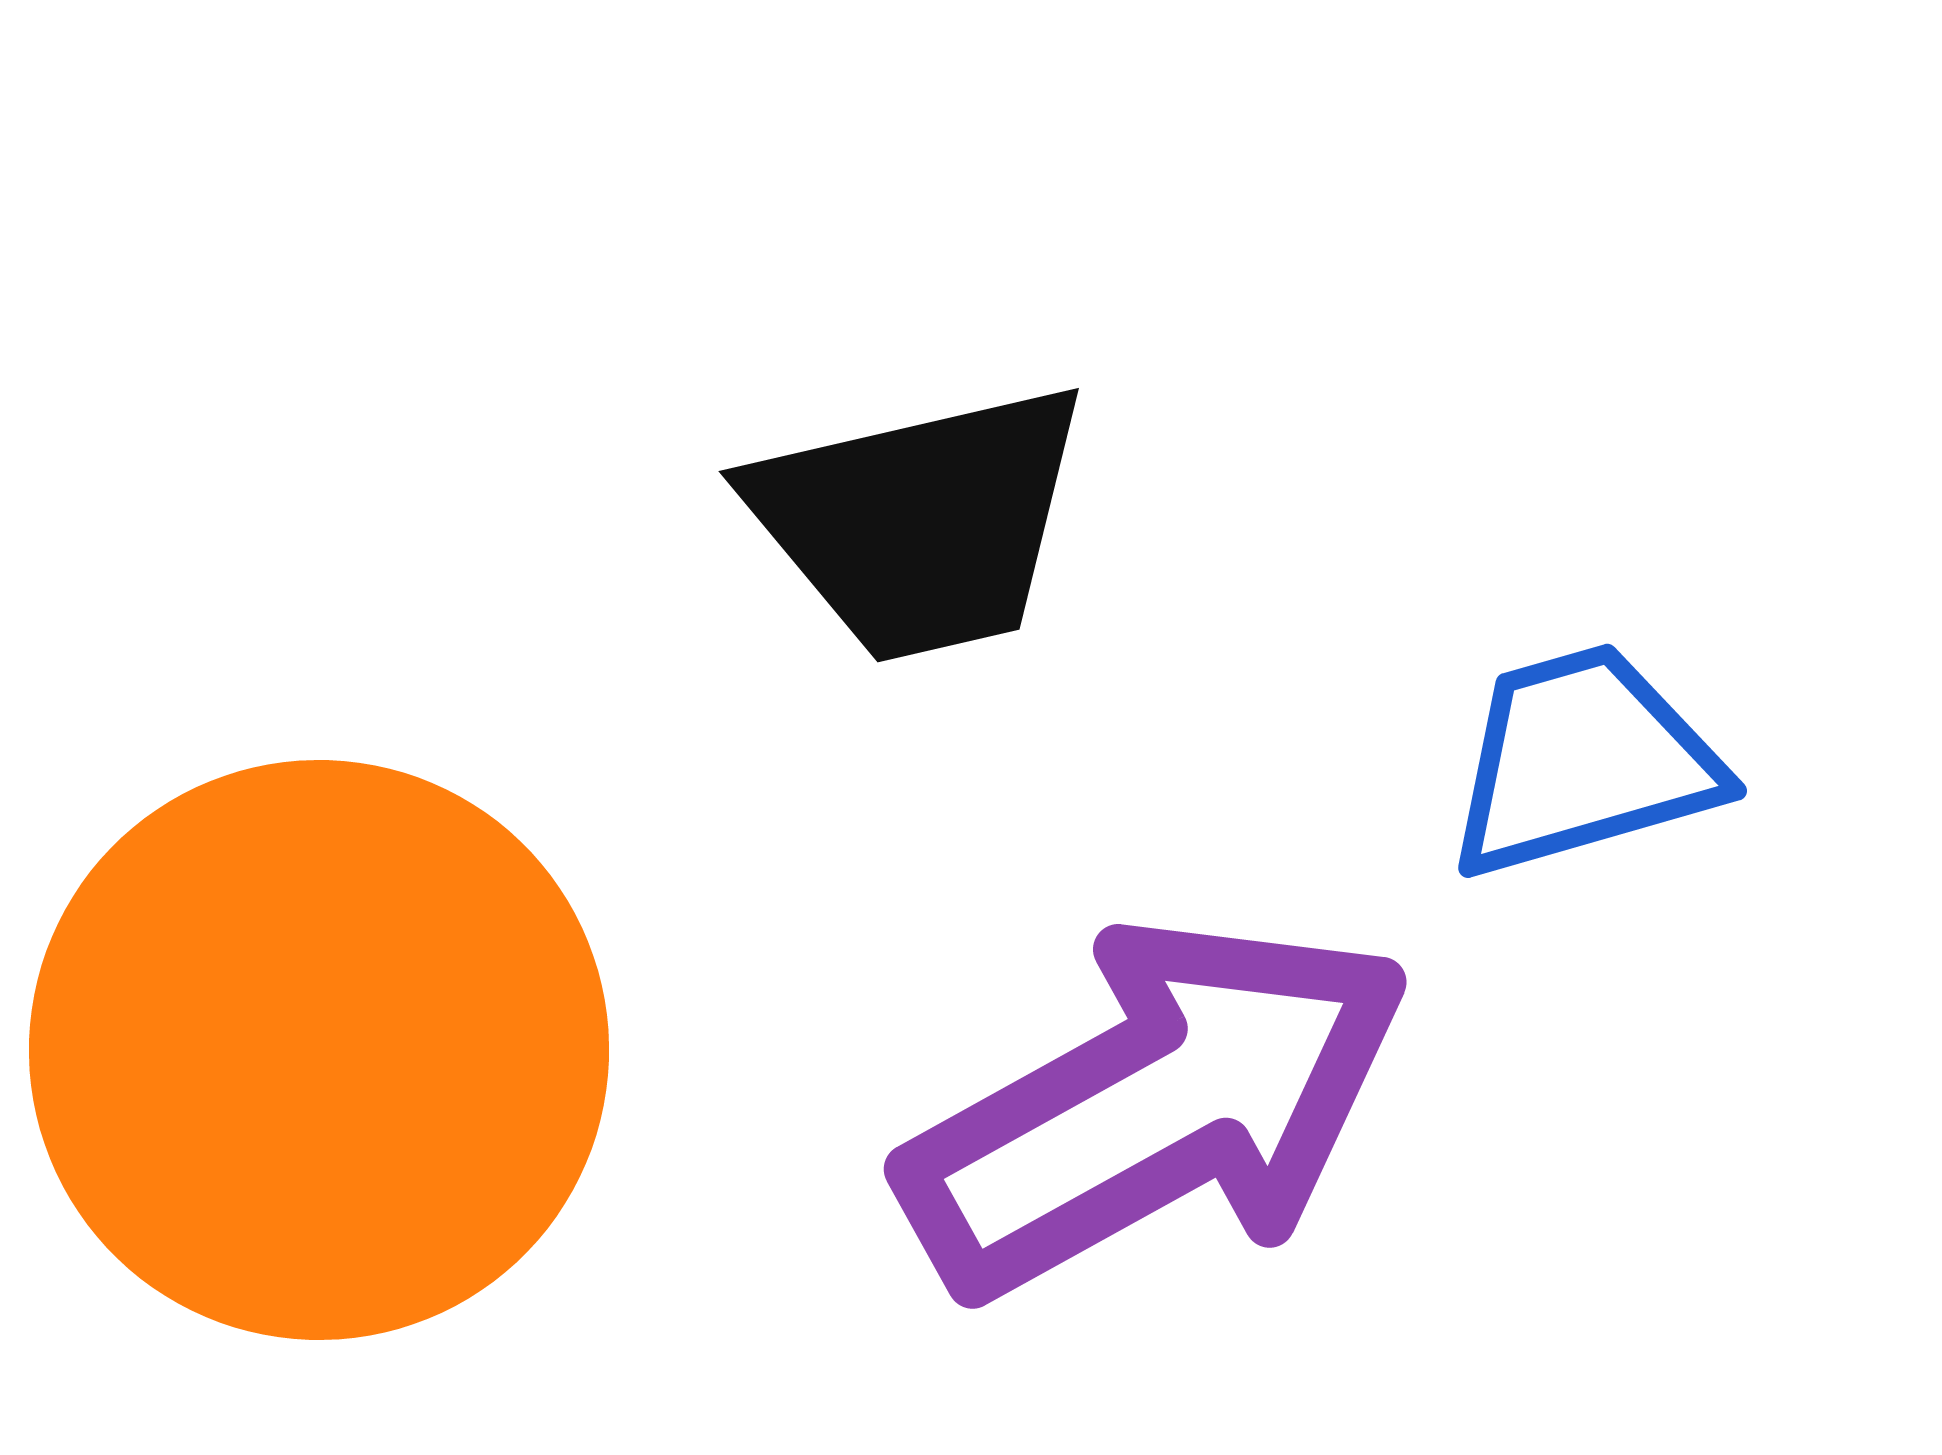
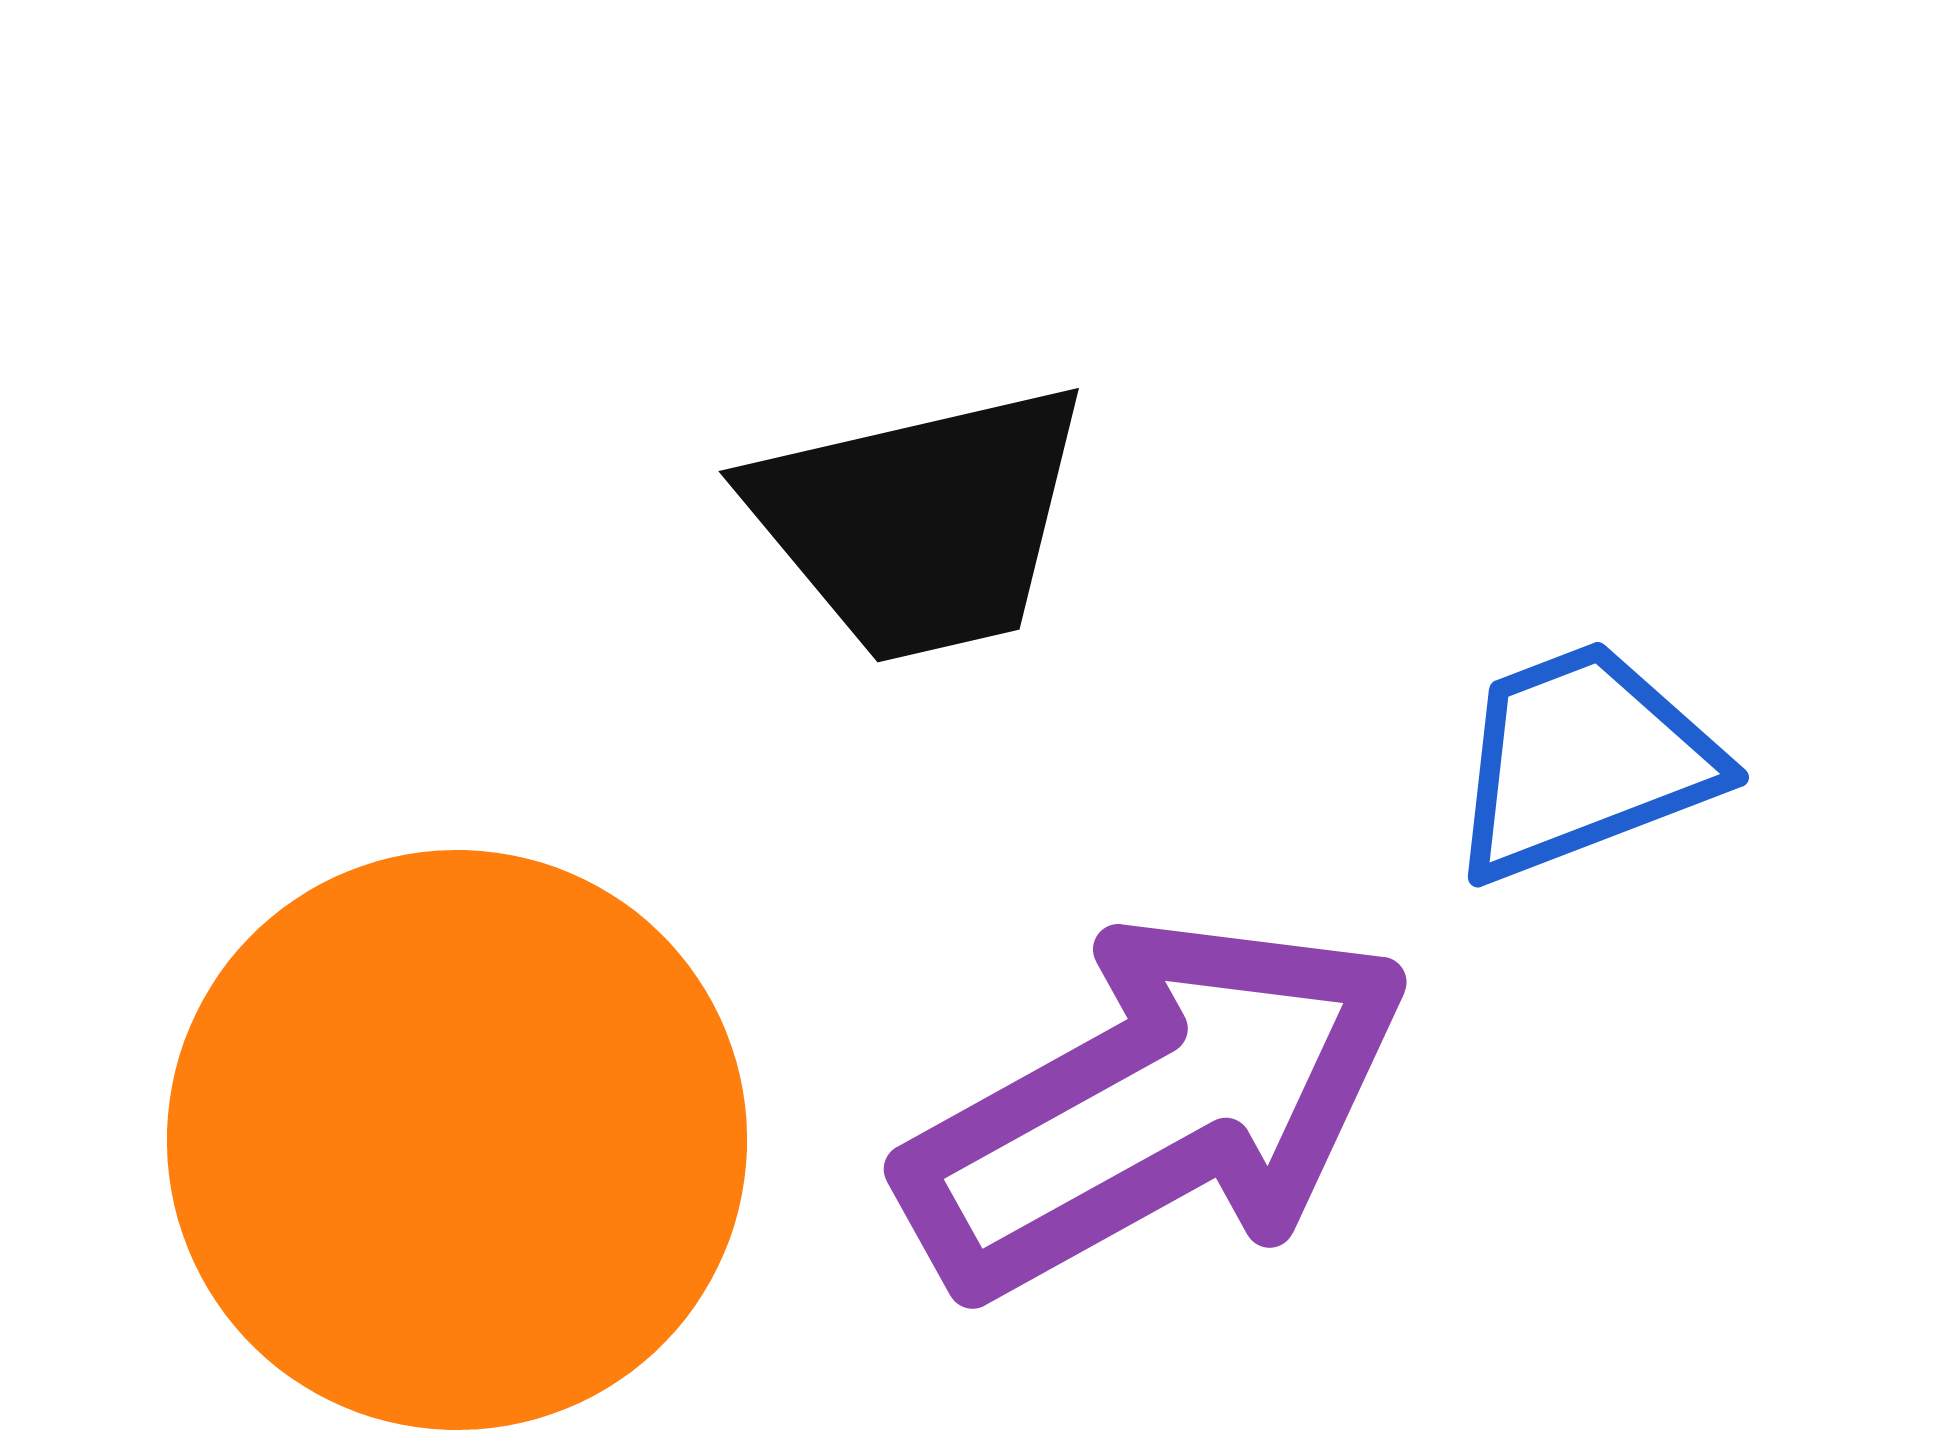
blue trapezoid: rotated 5 degrees counterclockwise
orange circle: moved 138 px right, 90 px down
